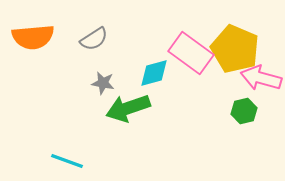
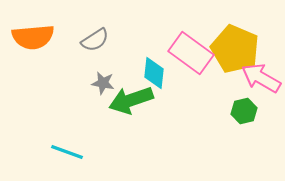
gray semicircle: moved 1 px right, 1 px down
cyan diamond: rotated 68 degrees counterclockwise
pink arrow: rotated 15 degrees clockwise
green arrow: moved 3 px right, 8 px up
cyan line: moved 9 px up
